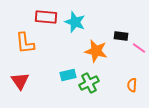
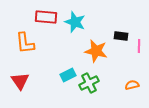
pink line: moved 2 px up; rotated 56 degrees clockwise
cyan rectangle: rotated 14 degrees counterclockwise
orange semicircle: rotated 72 degrees clockwise
